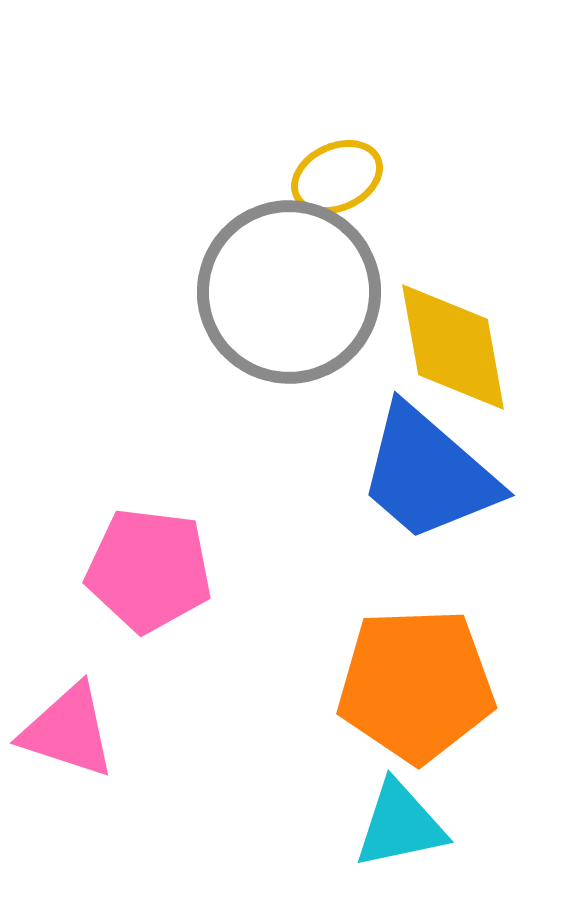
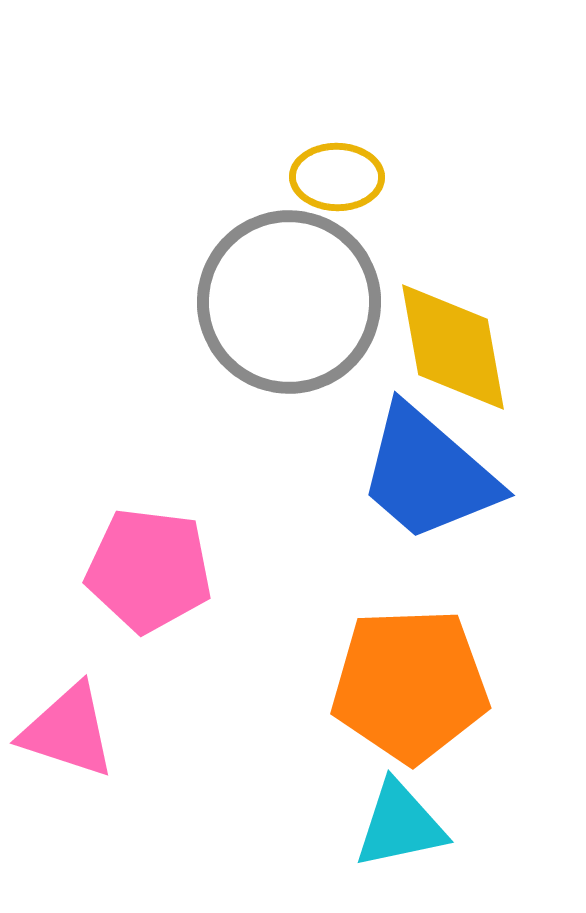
yellow ellipse: rotated 26 degrees clockwise
gray circle: moved 10 px down
orange pentagon: moved 6 px left
